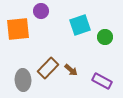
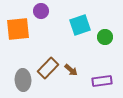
purple rectangle: rotated 36 degrees counterclockwise
